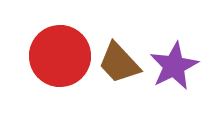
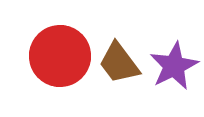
brown trapezoid: rotated 6 degrees clockwise
